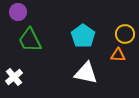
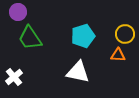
cyan pentagon: rotated 20 degrees clockwise
green trapezoid: moved 2 px up; rotated 8 degrees counterclockwise
white triangle: moved 8 px left, 1 px up
